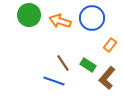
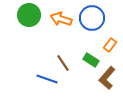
orange arrow: moved 1 px right, 2 px up
green rectangle: moved 3 px right, 5 px up
blue line: moved 7 px left, 2 px up
